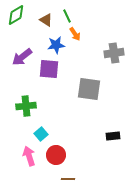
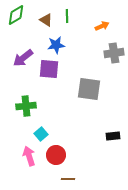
green line: rotated 24 degrees clockwise
orange arrow: moved 27 px right, 8 px up; rotated 80 degrees counterclockwise
purple arrow: moved 1 px right, 1 px down
